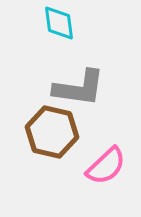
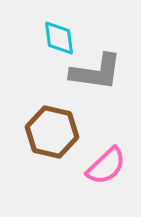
cyan diamond: moved 15 px down
gray L-shape: moved 17 px right, 16 px up
